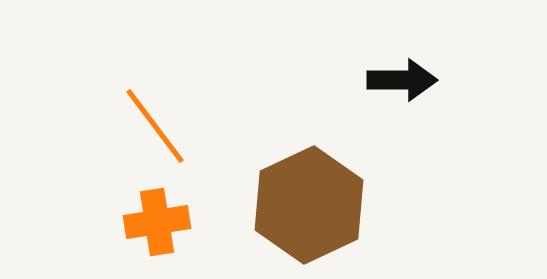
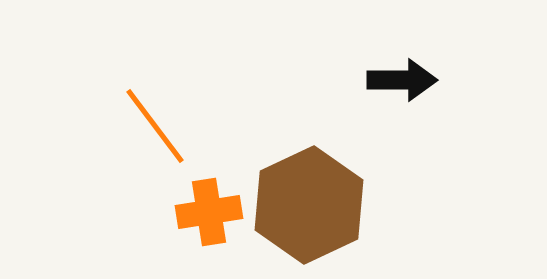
orange cross: moved 52 px right, 10 px up
